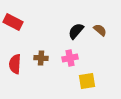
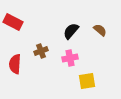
black semicircle: moved 5 px left
brown cross: moved 7 px up; rotated 24 degrees counterclockwise
